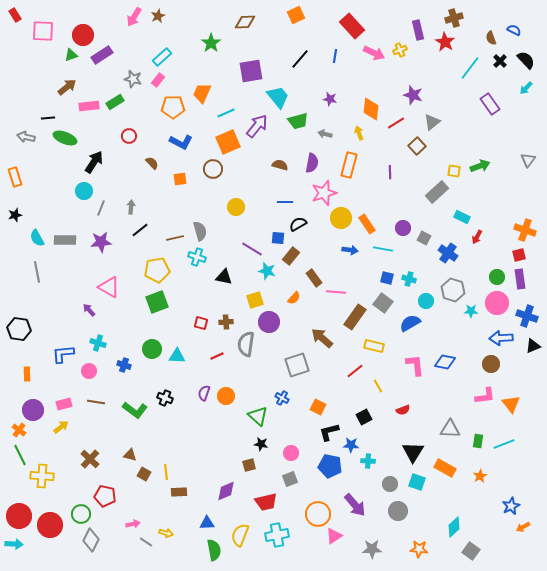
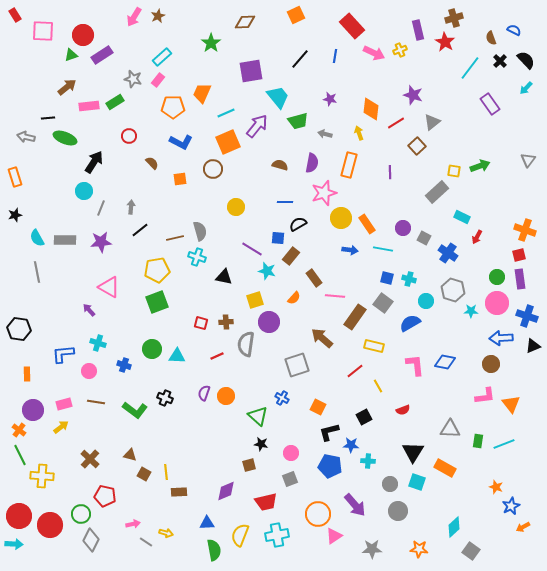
pink line at (336, 292): moved 1 px left, 4 px down
orange star at (480, 476): moved 16 px right, 11 px down; rotated 24 degrees counterclockwise
